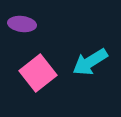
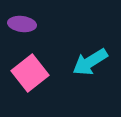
pink square: moved 8 px left
